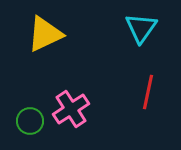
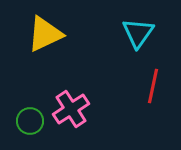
cyan triangle: moved 3 px left, 5 px down
red line: moved 5 px right, 6 px up
